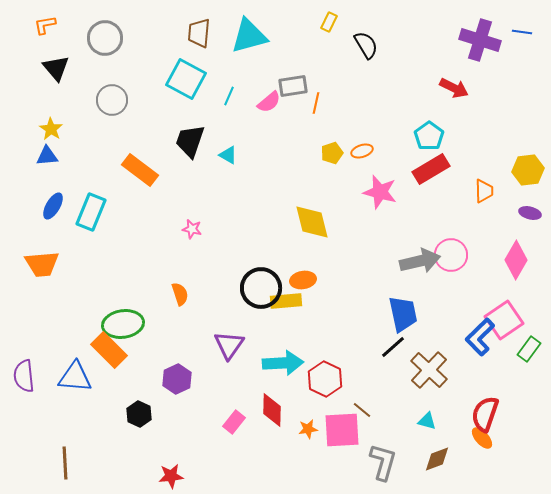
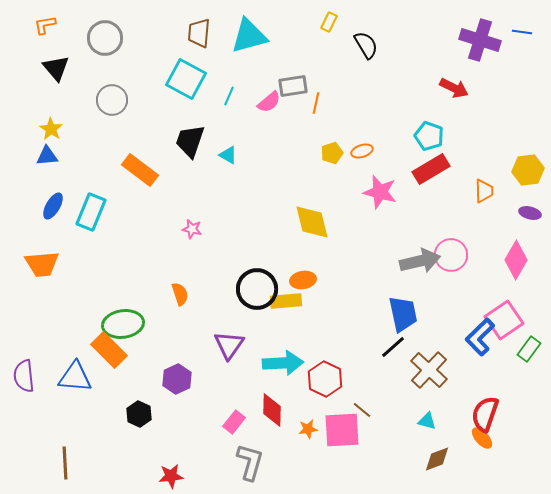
cyan pentagon at (429, 136): rotated 16 degrees counterclockwise
black circle at (261, 288): moved 4 px left, 1 px down
gray L-shape at (383, 462): moved 133 px left
